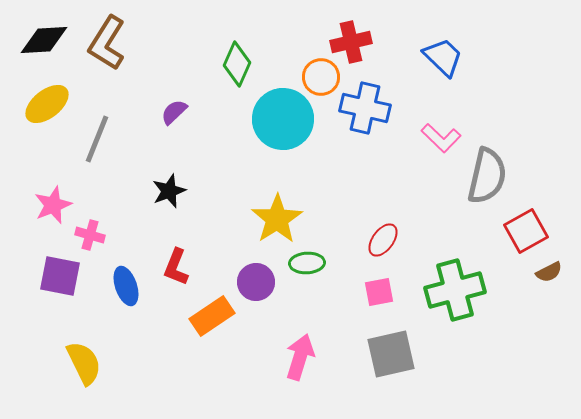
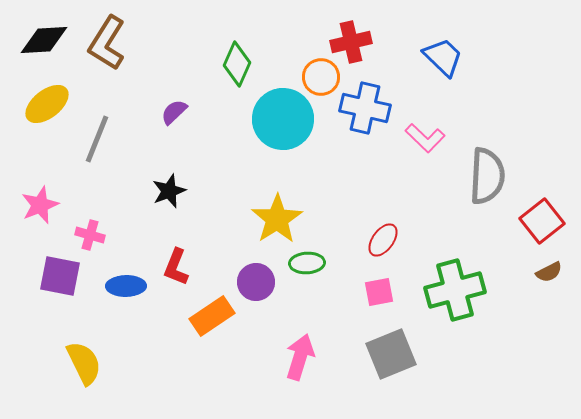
pink L-shape: moved 16 px left
gray semicircle: rotated 10 degrees counterclockwise
pink star: moved 13 px left
red square: moved 16 px right, 10 px up; rotated 9 degrees counterclockwise
blue ellipse: rotated 72 degrees counterclockwise
gray square: rotated 9 degrees counterclockwise
